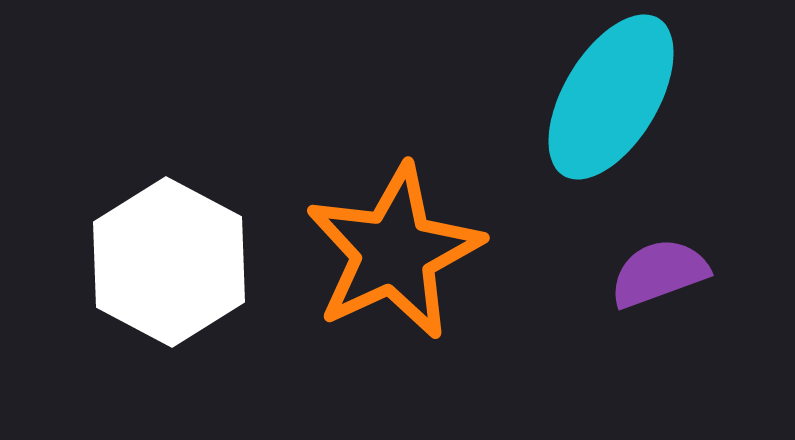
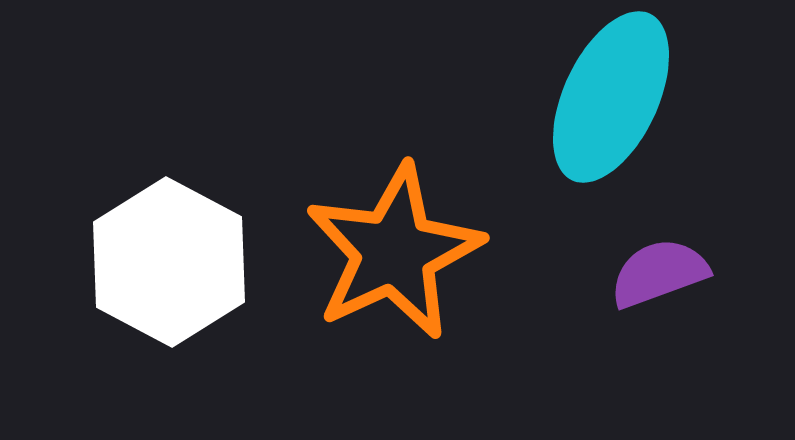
cyan ellipse: rotated 6 degrees counterclockwise
